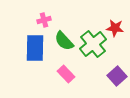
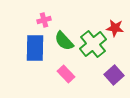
purple square: moved 3 px left, 1 px up
